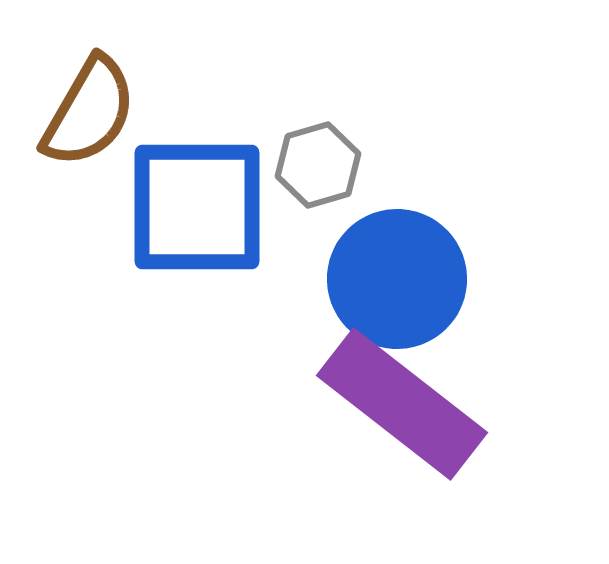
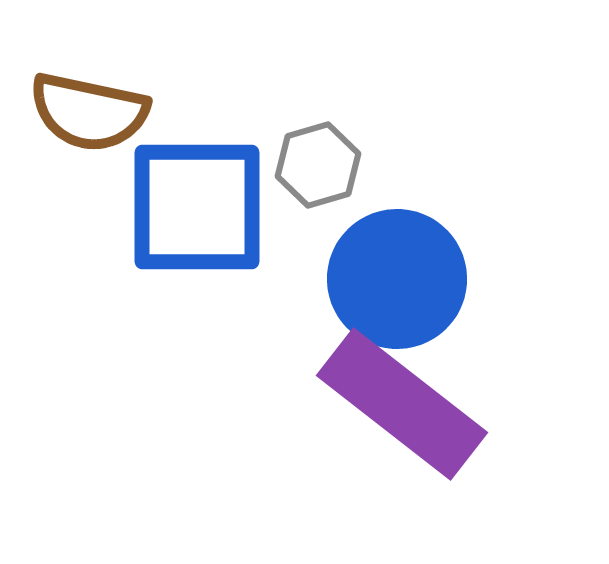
brown semicircle: rotated 72 degrees clockwise
